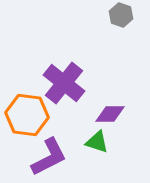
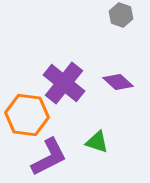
purple diamond: moved 8 px right, 32 px up; rotated 44 degrees clockwise
